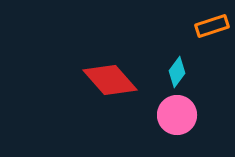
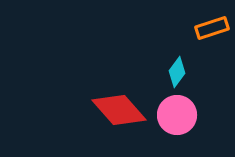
orange rectangle: moved 2 px down
red diamond: moved 9 px right, 30 px down
